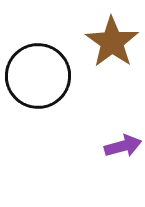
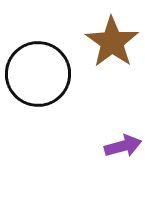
black circle: moved 2 px up
